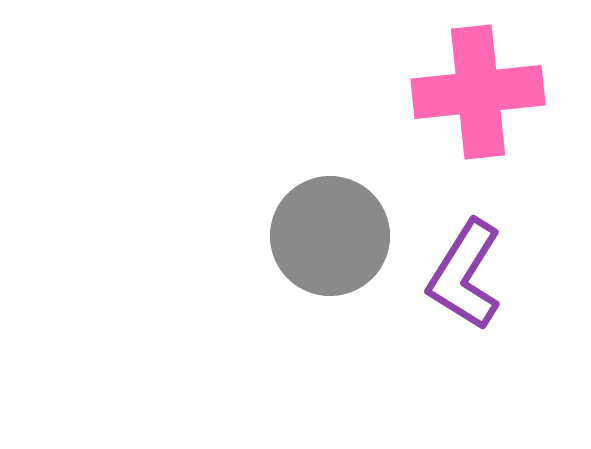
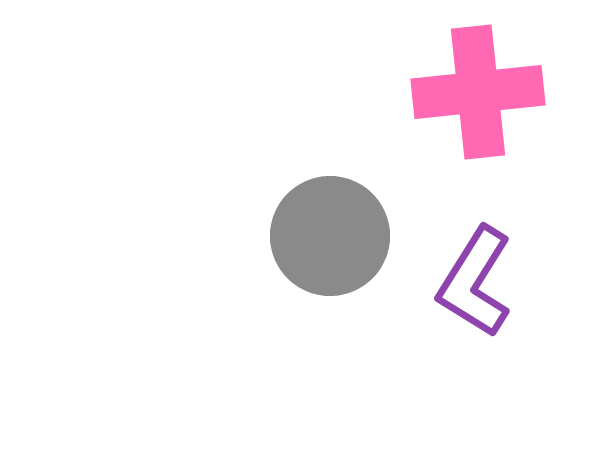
purple L-shape: moved 10 px right, 7 px down
